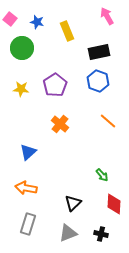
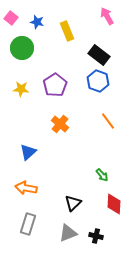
pink square: moved 1 px right, 1 px up
black rectangle: moved 3 px down; rotated 50 degrees clockwise
orange line: rotated 12 degrees clockwise
black cross: moved 5 px left, 2 px down
